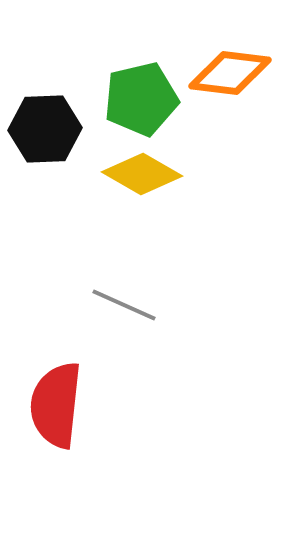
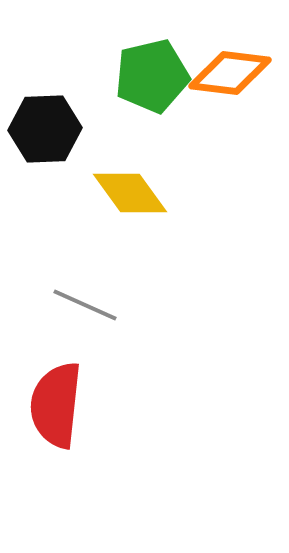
green pentagon: moved 11 px right, 23 px up
yellow diamond: moved 12 px left, 19 px down; rotated 24 degrees clockwise
gray line: moved 39 px left
